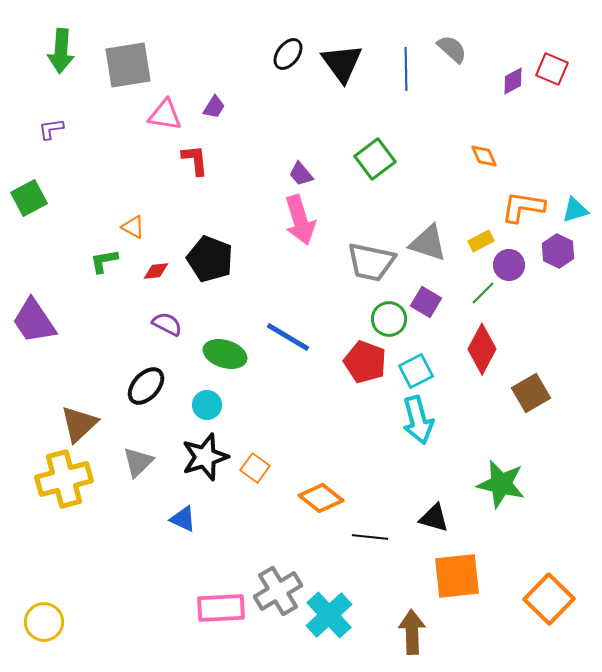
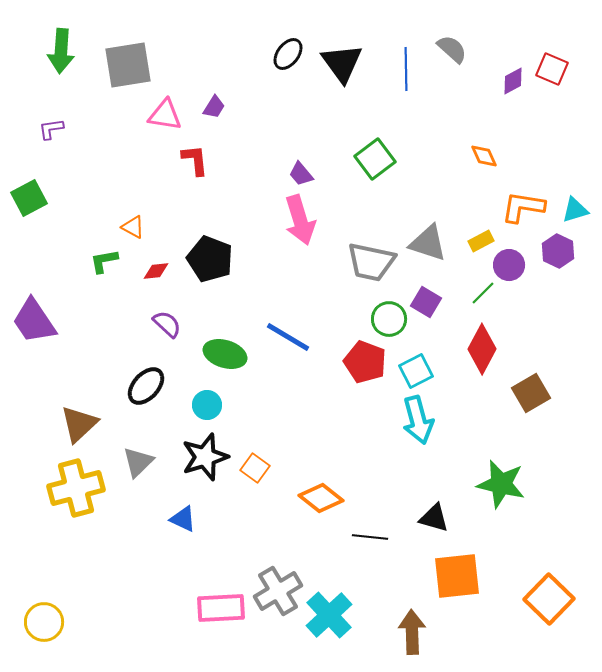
purple semicircle at (167, 324): rotated 16 degrees clockwise
yellow cross at (64, 479): moved 12 px right, 9 px down
